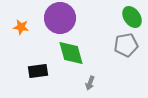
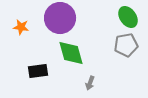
green ellipse: moved 4 px left
